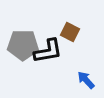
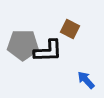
brown square: moved 3 px up
black L-shape: rotated 8 degrees clockwise
